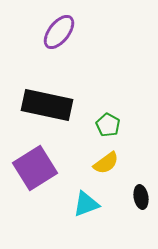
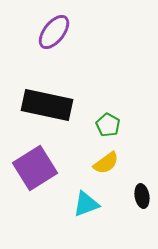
purple ellipse: moved 5 px left
black ellipse: moved 1 px right, 1 px up
